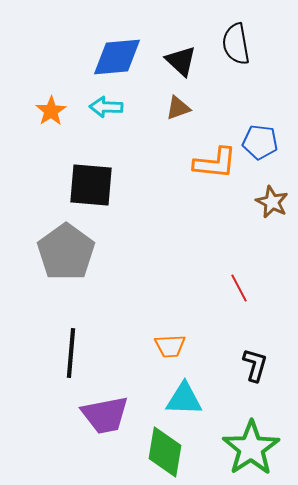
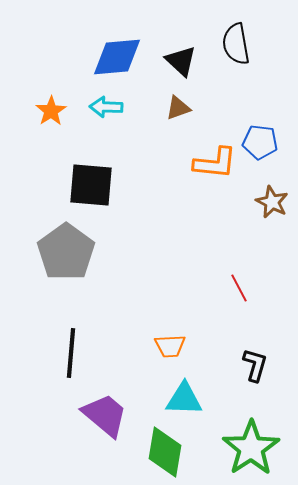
purple trapezoid: rotated 129 degrees counterclockwise
